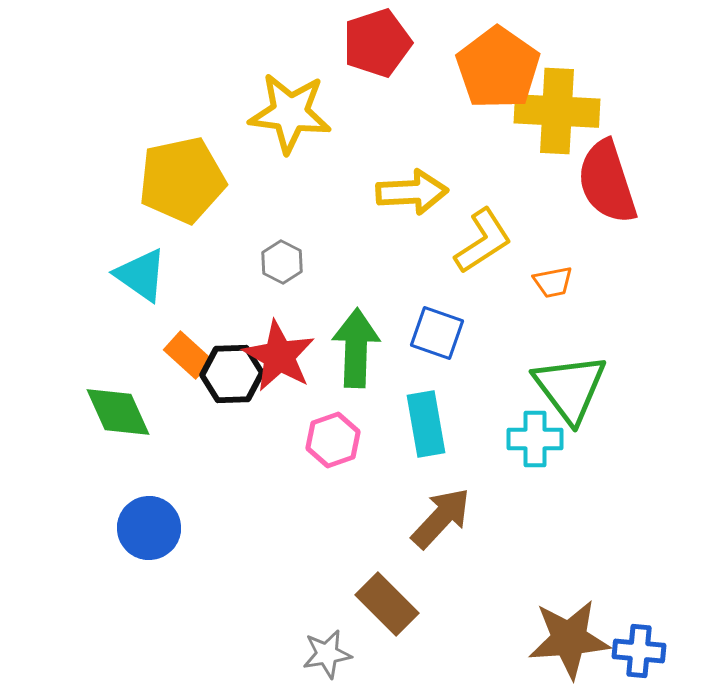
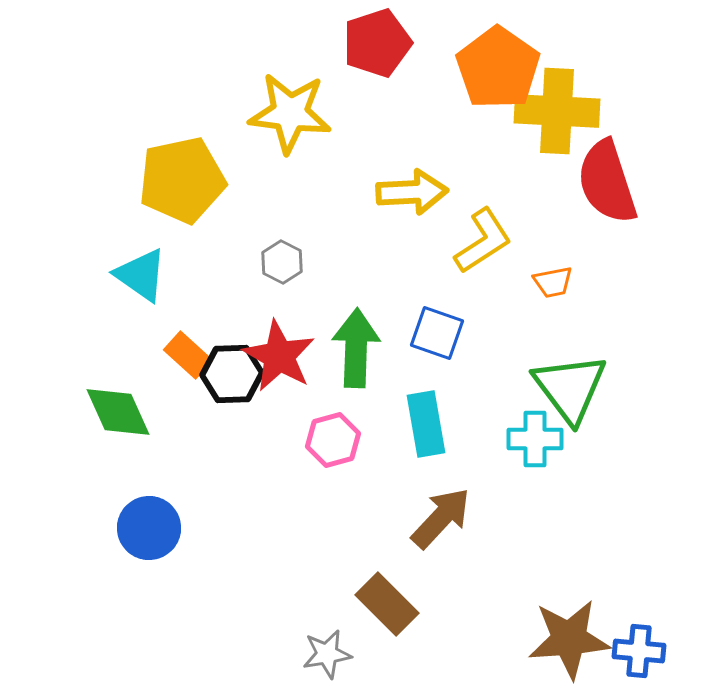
pink hexagon: rotated 4 degrees clockwise
